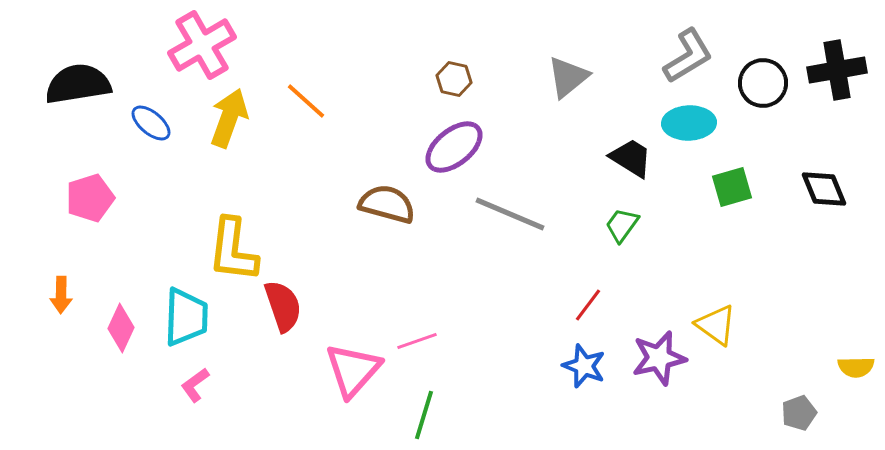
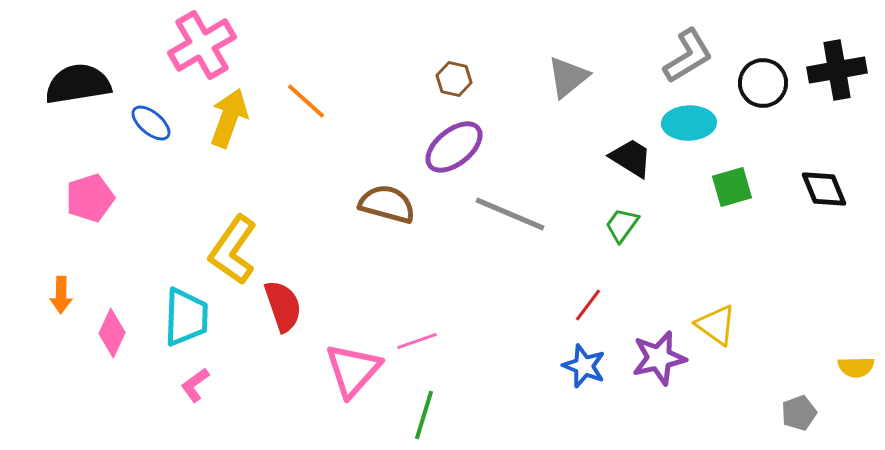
yellow L-shape: rotated 28 degrees clockwise
pink diamond: moved 9 px left, 5 px down
